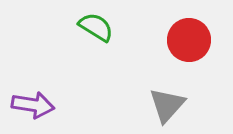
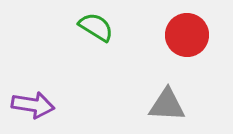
red circle: moved 2 px left, 5 px up
gray triangle: rotated 51 degrees clockwise
